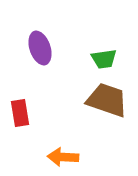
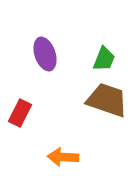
purple ellipse: moved 5 px right, 6 px down
green trapezoid: rotated 60 degrees counterclockwise
red rectangle: rotated 36 degrees clockwise
